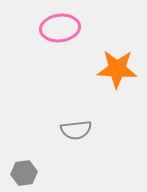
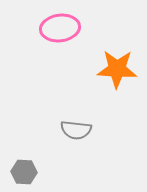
gray semicircle: rotated 12 degrees clockwise
gray hexagon: moved 1 px up; rotated 10 degrees clockwise
